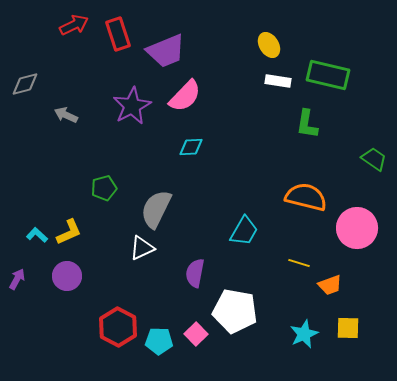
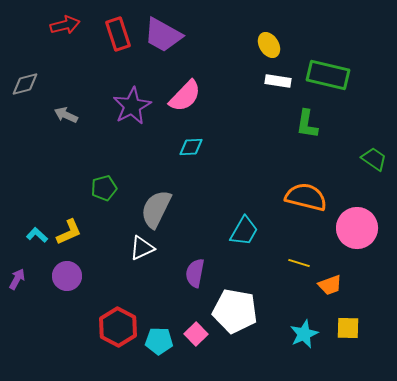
red arrow: moved 9 px left; rotated 12 degrees clockwise
purple trapezoid: moved 3 px left, 16 px up; rotated 51 degrees clockwise
